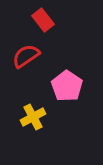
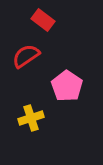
red rectangle: rotated 15 degrees counterclockwise
yellow cross: moved 2 px left, 1 px down; rotated 10 degrees clockwise
